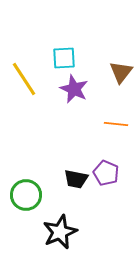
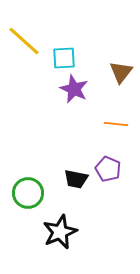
yellow line: moved 38 px up; rotated 15 degrees counterclockwise
purple pentagon: moved 2 px right, 4 px up
green circle: moved 2 px right, 2 px up
